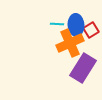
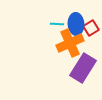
blue ellipse: moved 1 px up
red square: moved 2 px up
